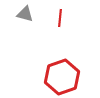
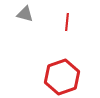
red line: moved 7 px right, 4 px down
